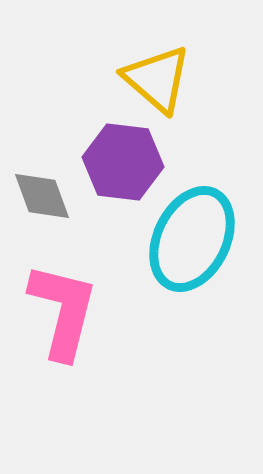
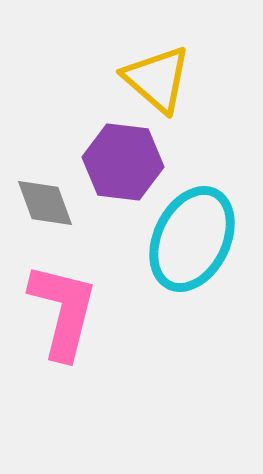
gray diamond: moved 3 px right, 7 px down
